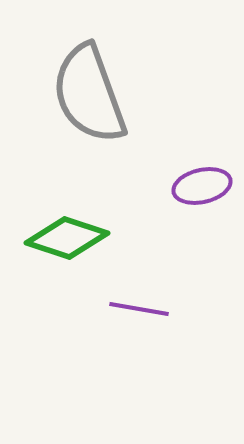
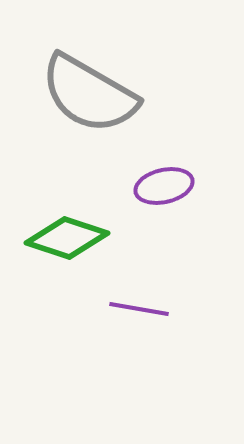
gray semicircle: rotated 40 degrees counterclockwise
purple ellipse: moved 38 px left
